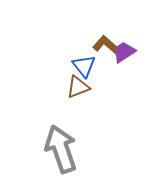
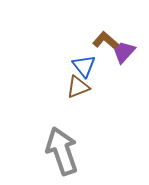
brown L-shape: moved 4 px up
purple trapezoid: rotated 15 degrees counterclockwise
gray arrow: moved 1 px right, 2 px down
